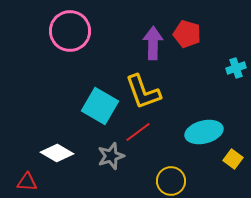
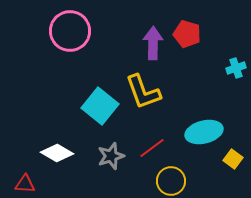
cyan square: rotated 9 degrees clockwise
red line: moved 14 px right, 16 px down
red triangle: moved 2 px left, 2 px down
